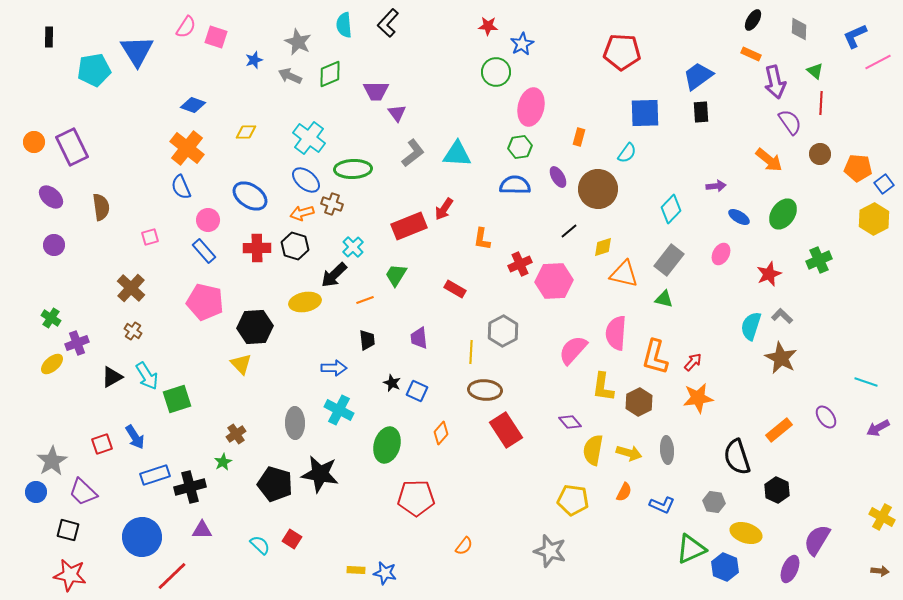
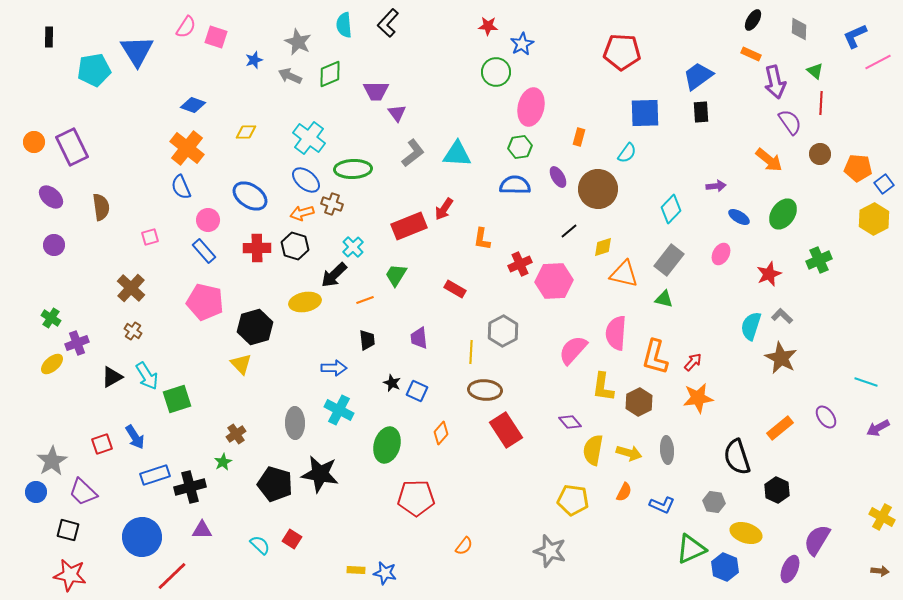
black hexagon at (255, 327): rotated 12 degrees counterclockwise
orange rectangle at (779, 430): moved 1 px right, 2 px up
